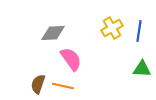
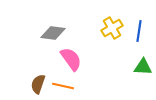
gray diamond: rotated 10 degrees clockwise
green triangle: moved 1 px right, 2 px up
